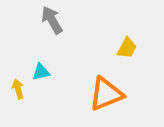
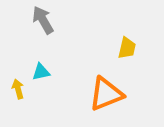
gray arrow: moved 9 px left
yellow trapezoid: rotated 15 degrees counterclockwise
